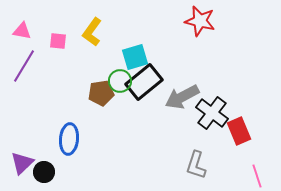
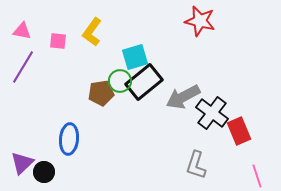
purple line: moved 1 px left, 1 px down
gray arrow: moved 1 px right
